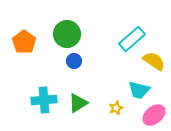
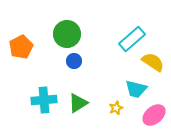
orange pentagon: moved 3 px left, 5 px down; rotated 10 degrees clockwise
yellow semicircle: moved 1 px left, 1 px down
cyan trapezoid: moved 3 px left, 1 px up
